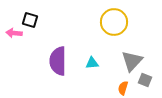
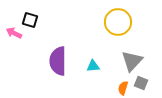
yellow circle: moved 4 px right
pink arrow: rotated 21 degrees clockwise
cyan triangle: moved 1 px right, 3 px down
gray square: moved 4 px left, 3 px down
